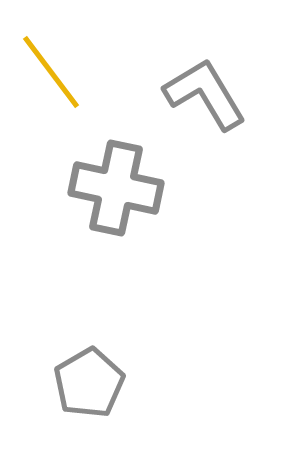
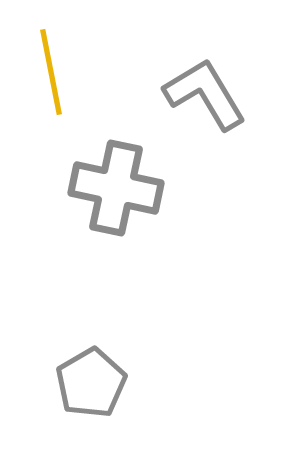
yellow line: rotated 26 degrees clockwise
gray pentagon: moved 2 px right
